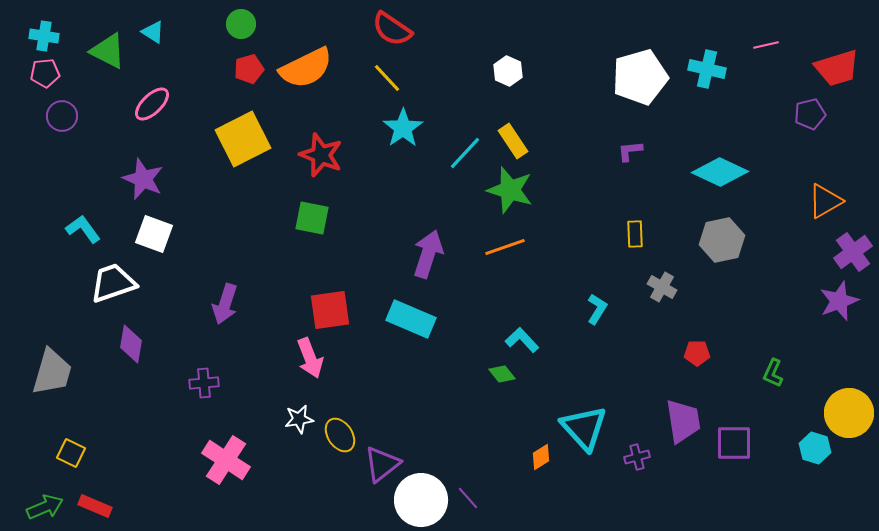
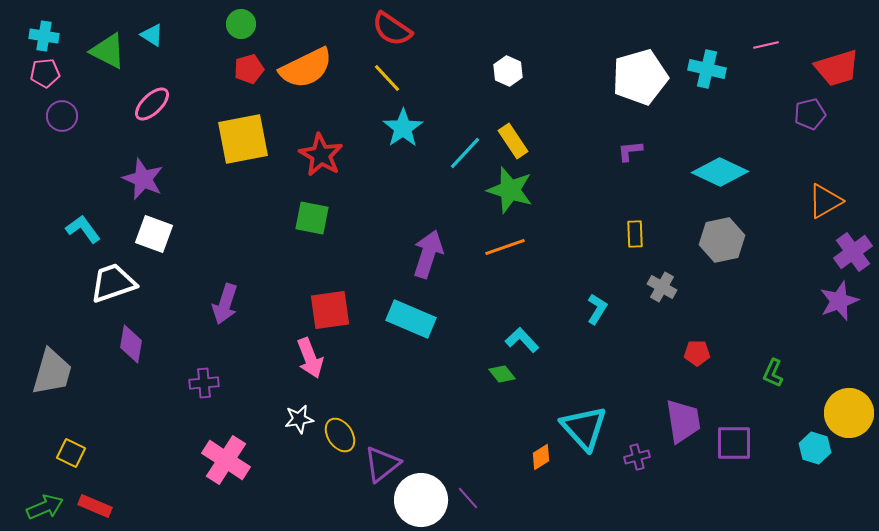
cyan triangle at (153, 32): moved 1 px left, 3 px down
yellow square at (243, 139): rotated 16 degrees clockwise
red star at (321, 155): rotated 9 degrees clockwise
